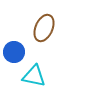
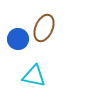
blue circle: moved 4 px right, 13 px up
